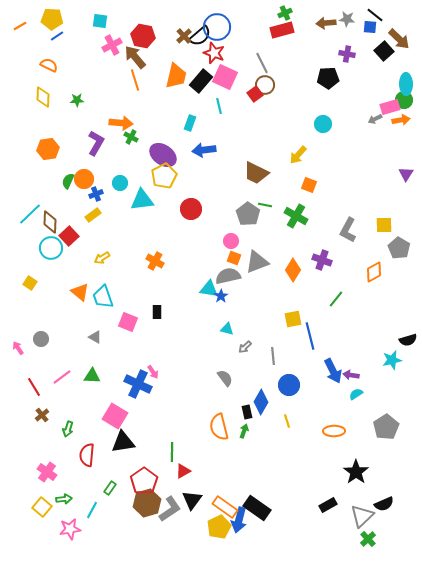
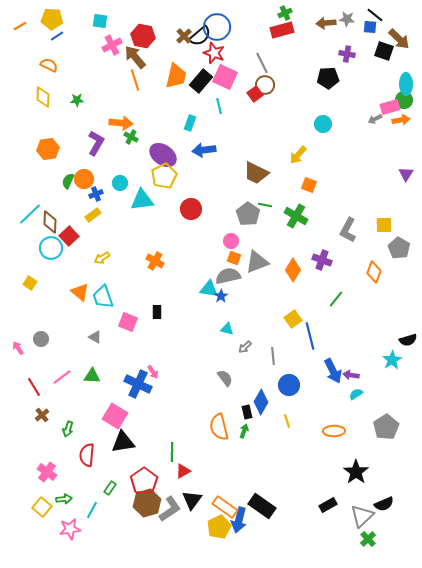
black square at (384, 51): rotated 30 degrees counterclockwise
orange diamond at (374, 272): rotated 40 degrees counterclockwise
yellow square at (293, 319): rotated 24 degrees counterclockwise
cyan star at (392, 360): rotated 18 degrees counterclockwise
black rectangle at (257, 508): moved 5 px right, 2 px up
